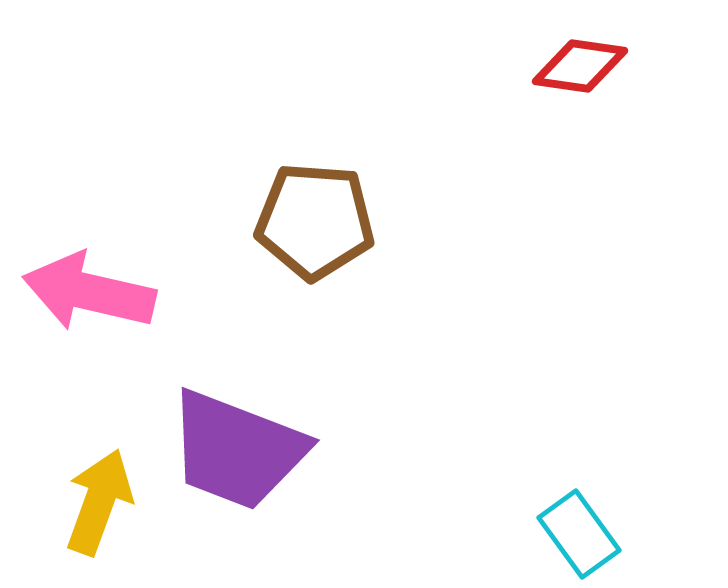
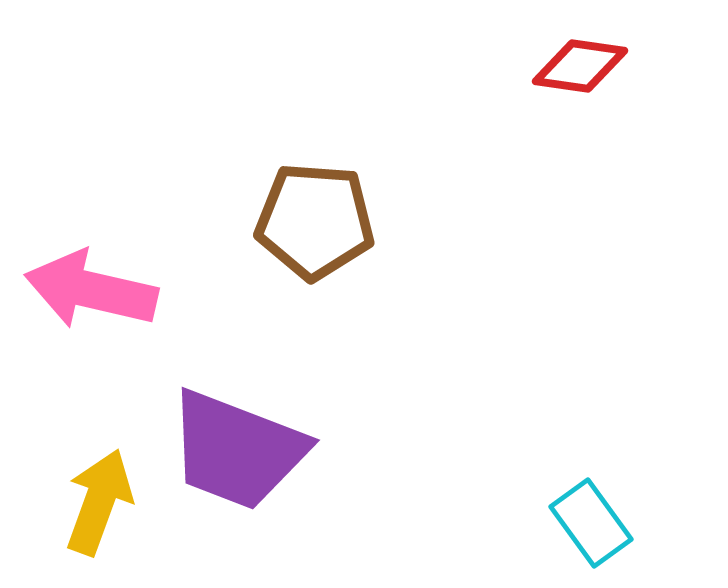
pink arrow: moved 2 px right, 2 px up
cyan rectangle: moved 12 px right, 11 px up
